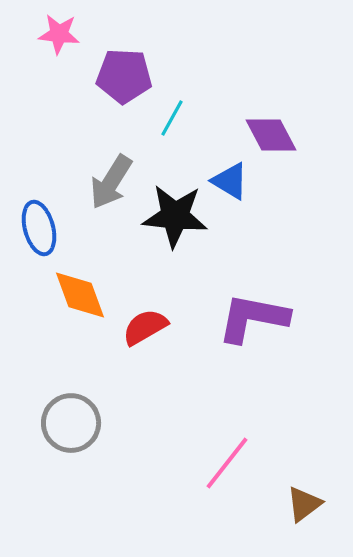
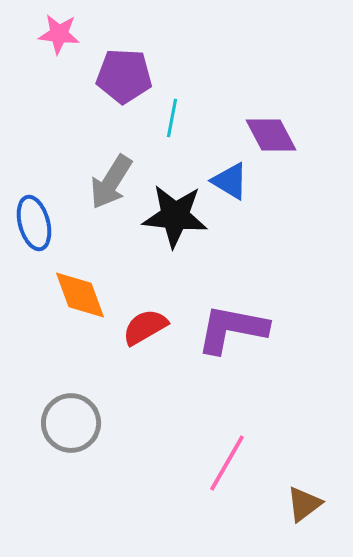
cyan line: rotated 18 degrees counterclockwise
blue ellipse: moved 5 px left, 5 px up
purple L-shape: moved 21 px left, 11 px down
pink line: rotated 8 degrees counterclockwise
